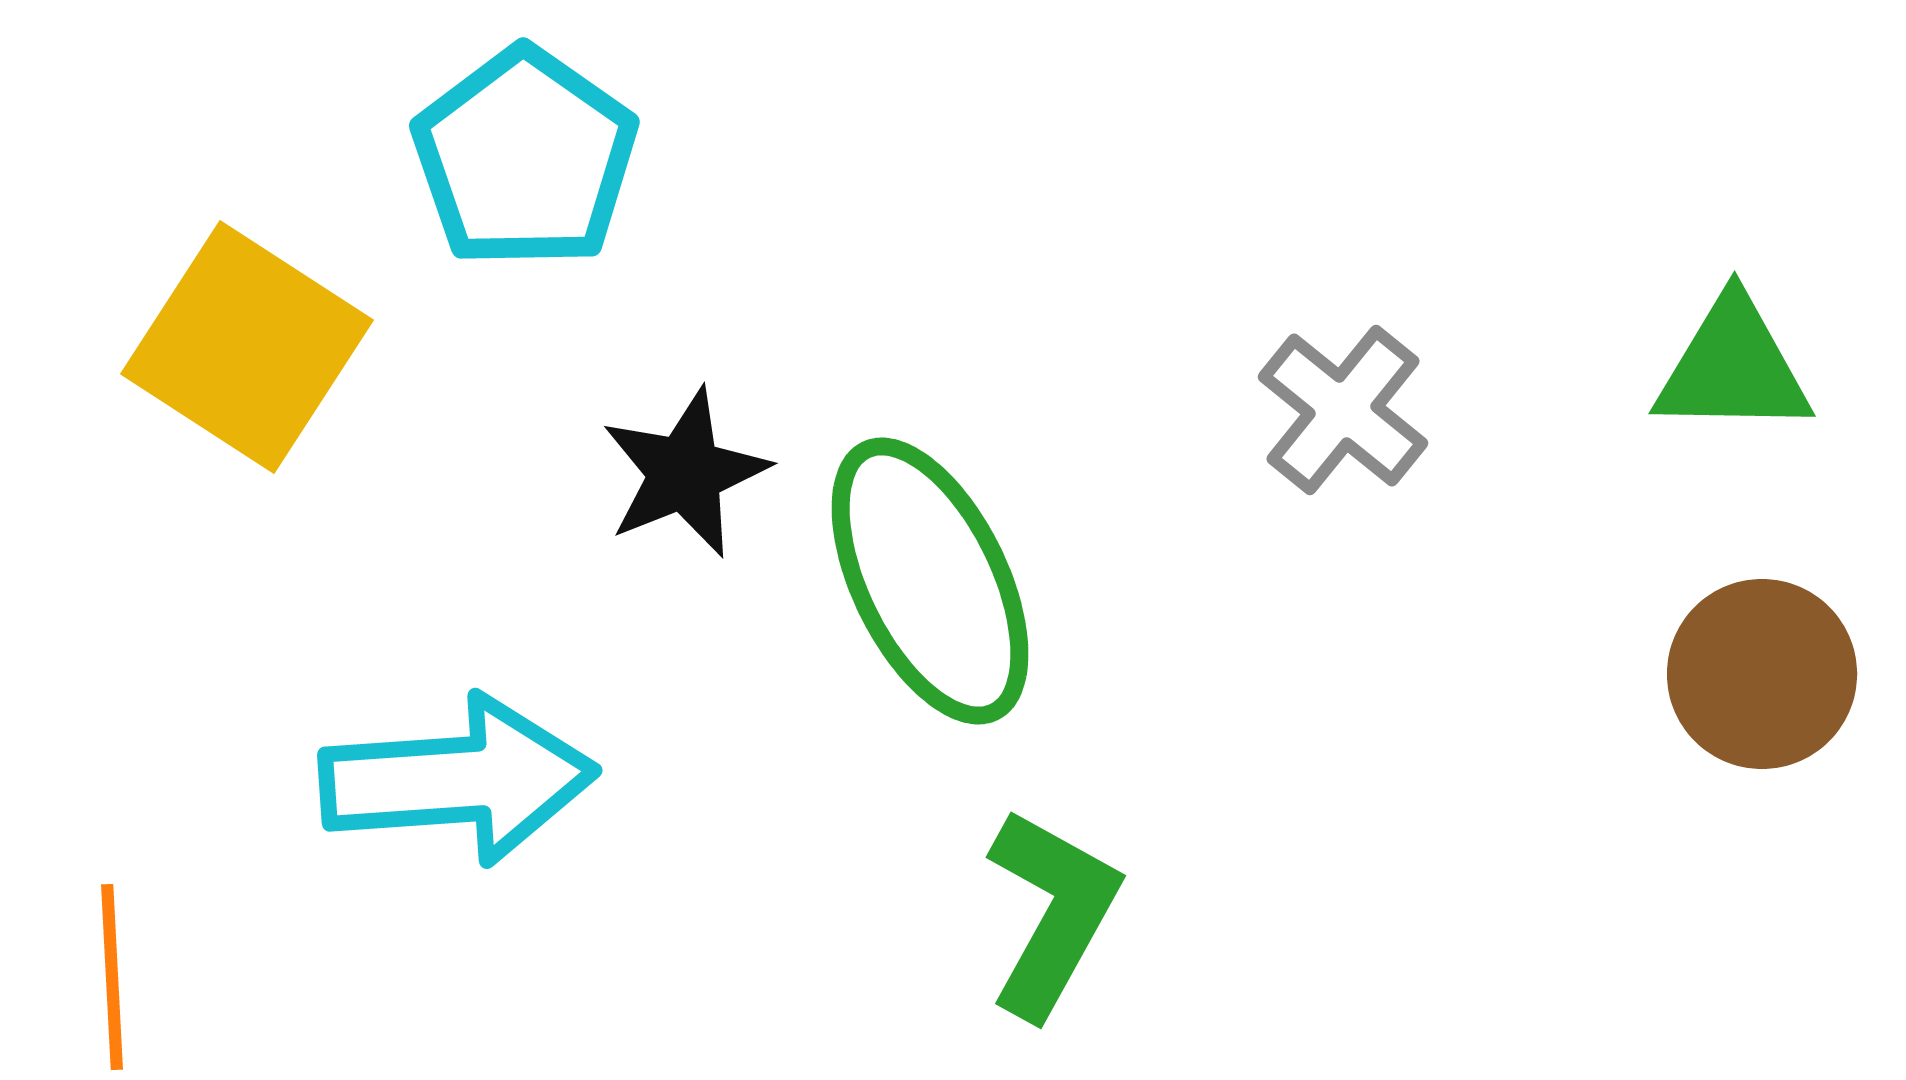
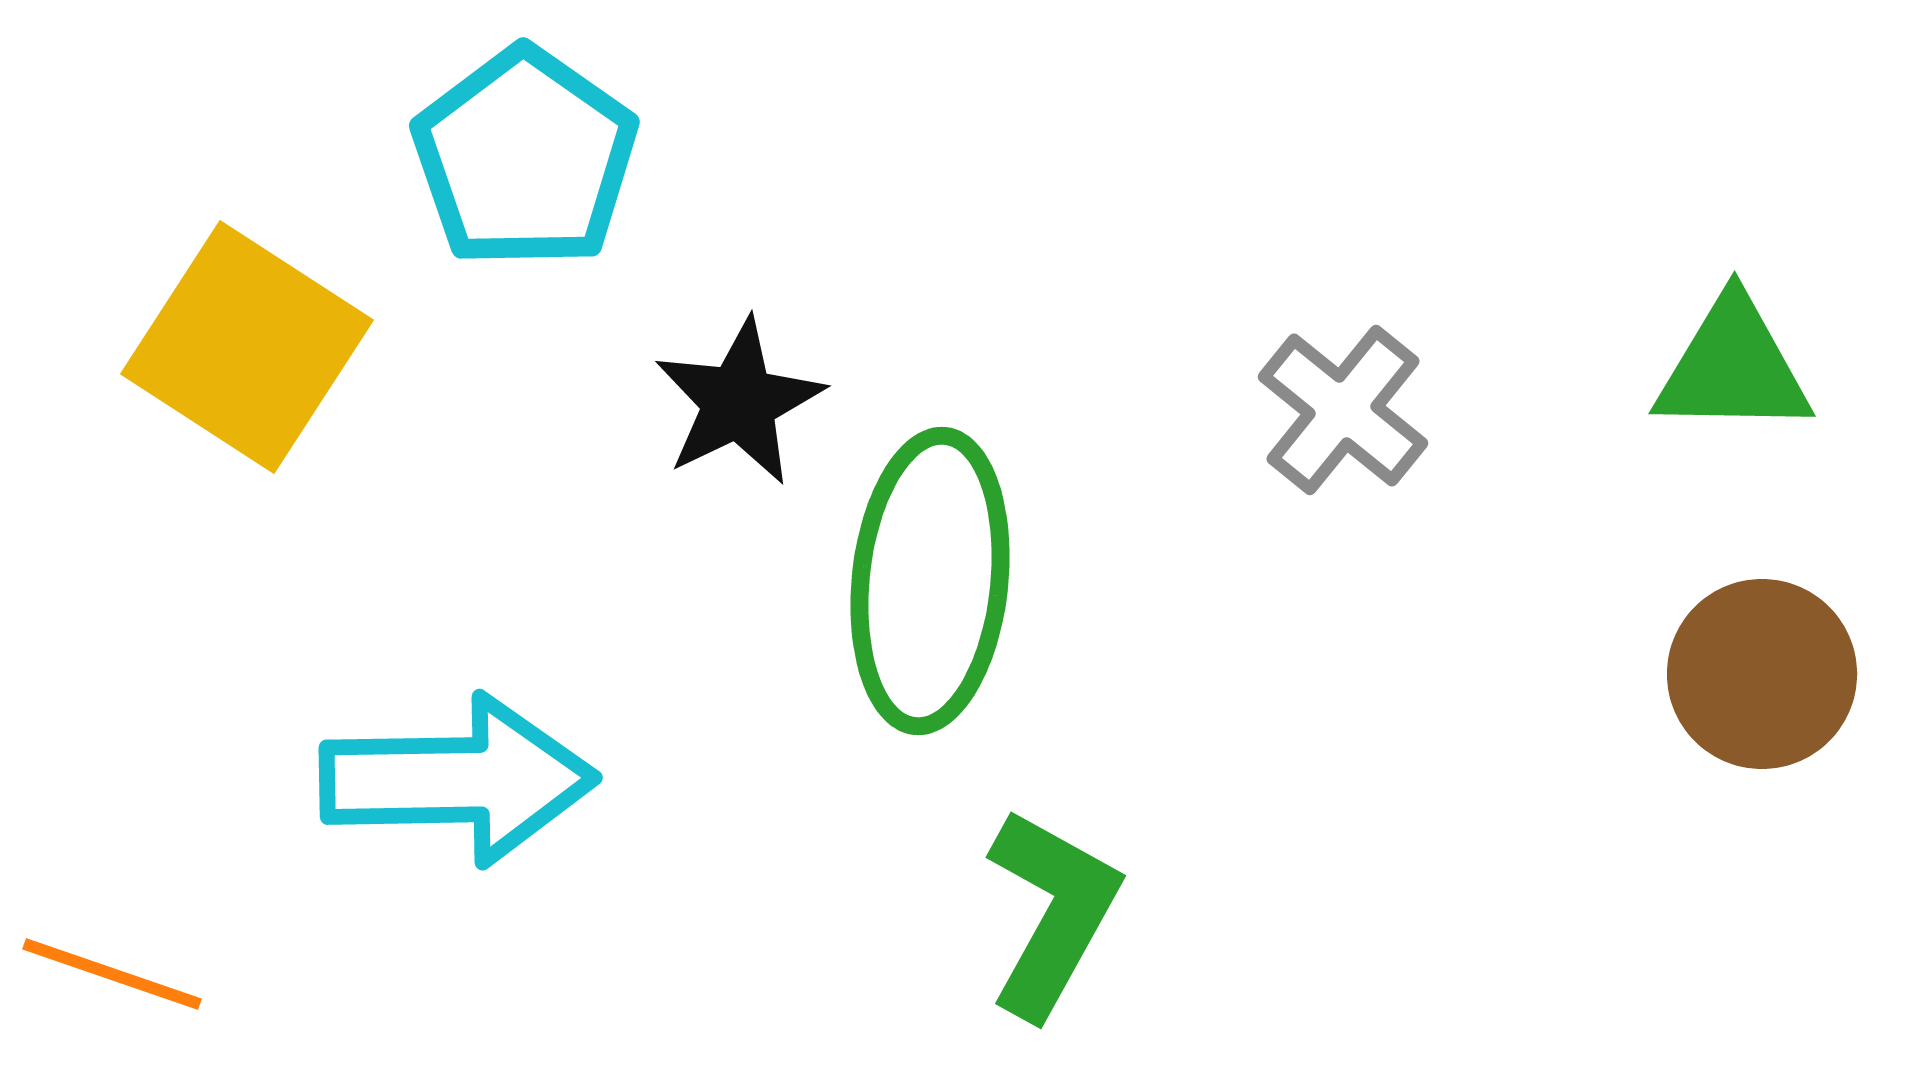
black star: moved 54 px right, 71 px up; rotated 4 degrees counterclockwise
green ellipse: rotated 32 degrees clockwise
cyan arrow: rotated 3 degrees clockwise
orange line: moved 3 px up; rotated 68 degrees counterclockwise
